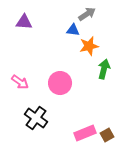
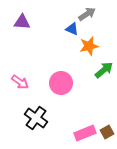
purple triangle: moved 2 px left
blue triangle: moved 1 px left, 1 px up; rotated 16 degrees clockwise
green arrow: moved 1 px down; rotated 36 degrees clockwise
pink circle: moved 1 px right
brown square: moved 3 px up
